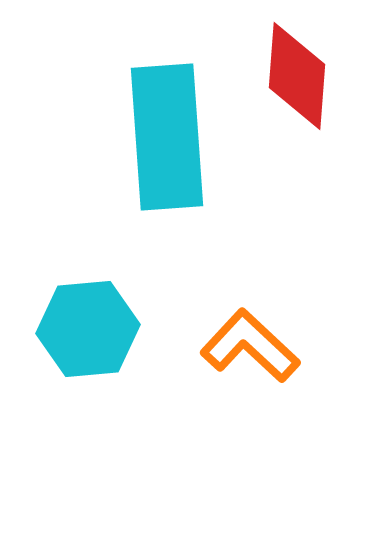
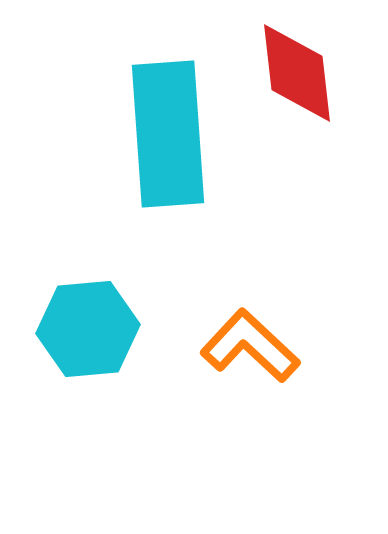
red diamond: moved 3 px up; rotated 11 degrees counterclockwise
cyan rectangle: moved 1 px right, 3 px up
